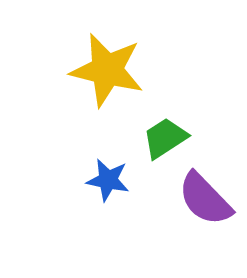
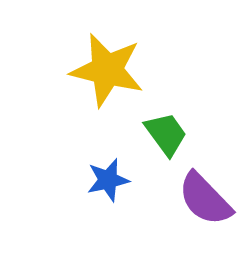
green trapezoid: moved 1 px right, 4 px up; rotated 87 degrees clockwise
blue star: rotated 24 degrees counterclockwise
